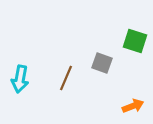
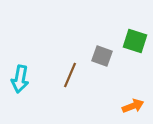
gray square: moved 7 px up
brown line: moved 4 px right, 3 px up
